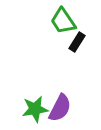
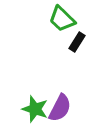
green trapezoid: moved 1 px left, 2 px up; rotated 12 degrees counterclockwise
green star: rotated 28 degrees clockwise
